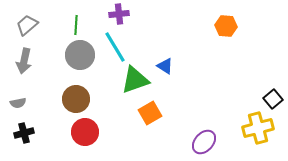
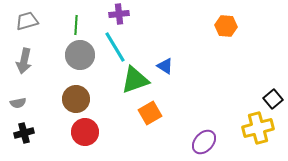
gray trapezoid: moved 4 px up; rotated 25 degrees clockwise
